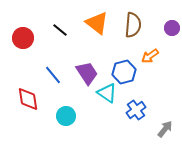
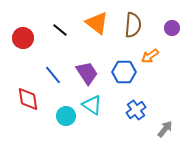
blue hexagon: rotated 15 degrees clockwise
cyan triangle: moved 15 px left, 12 px down
